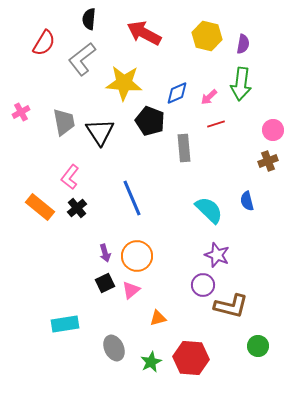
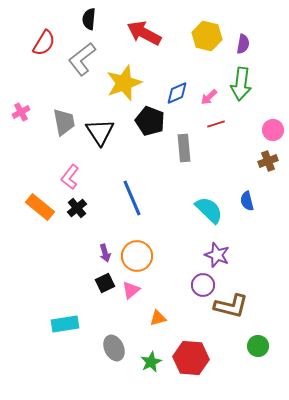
yellow star: rotated 24 degrees counterclockwise
